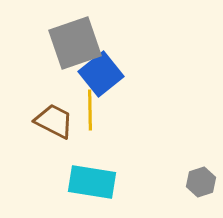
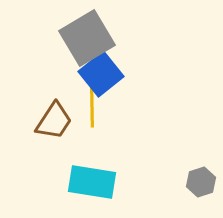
gray square: moved 12 px right, 5 px up; rotated 12 degrees counterclockwise
yellow line: moved 2 px right, 3 px up
brown trapezoid: rotated 96 degrees clockwise
